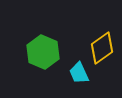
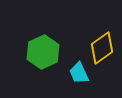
green hexagon: rotated 12 degrees clockwise
